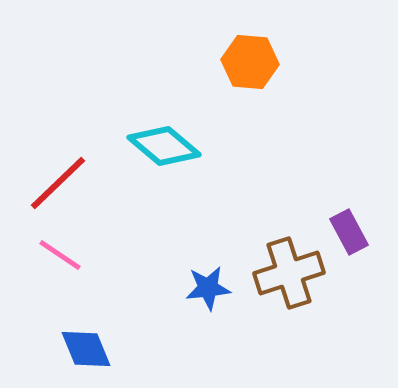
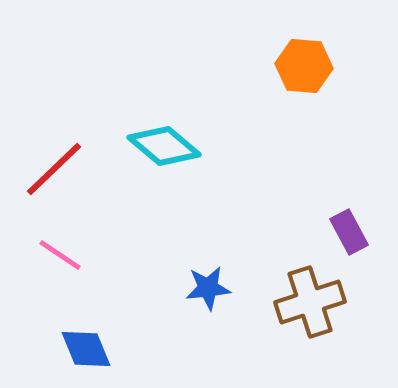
orange hexagon: moved 54 px right, 4 px down
red line: moved 4 px left, 14 px up
brown cross: moved 21 px right, 29 px down
